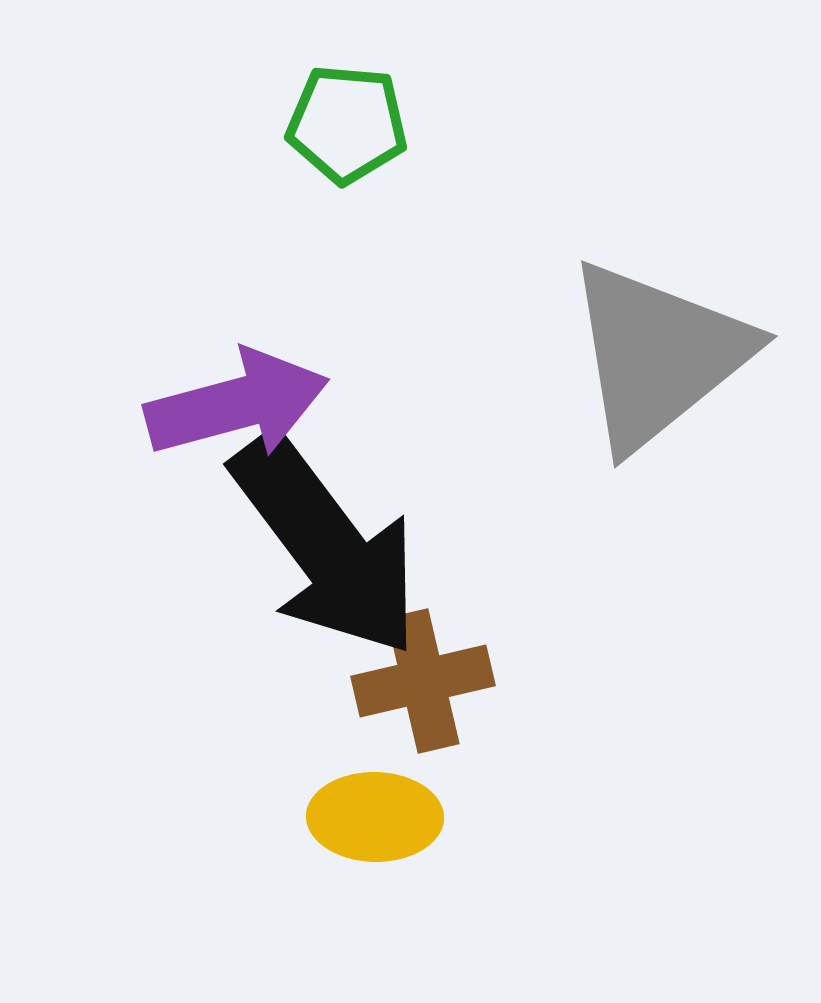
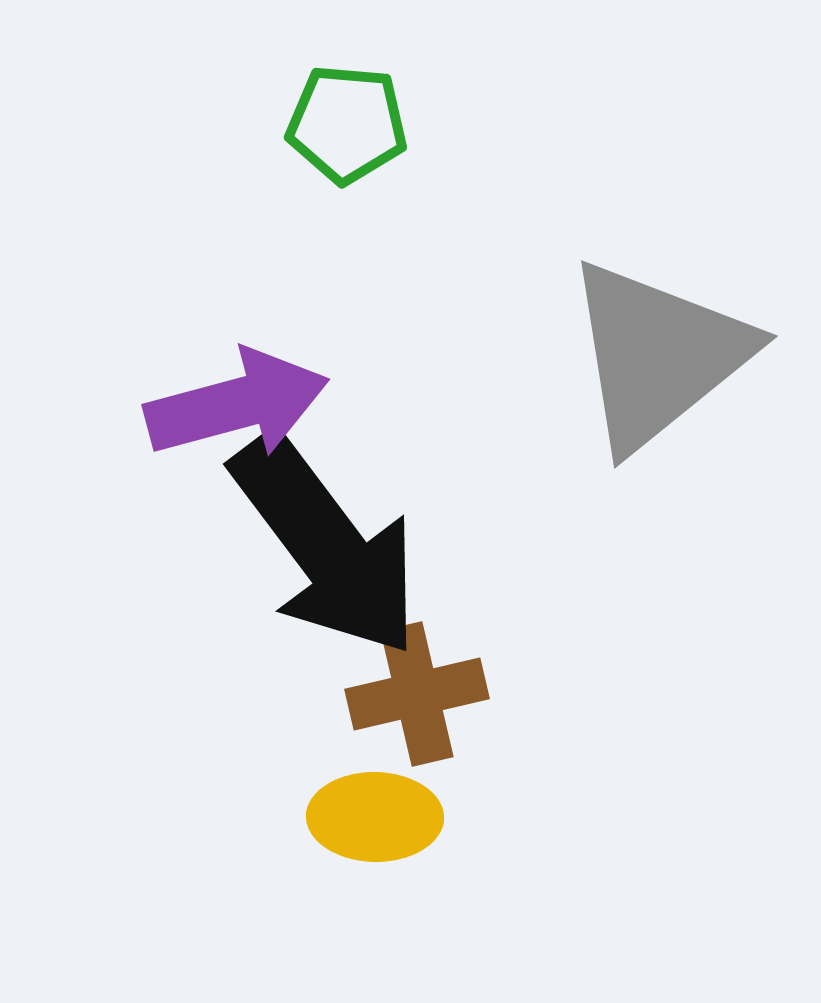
brown cross: moved 6 px left, 13 px down
